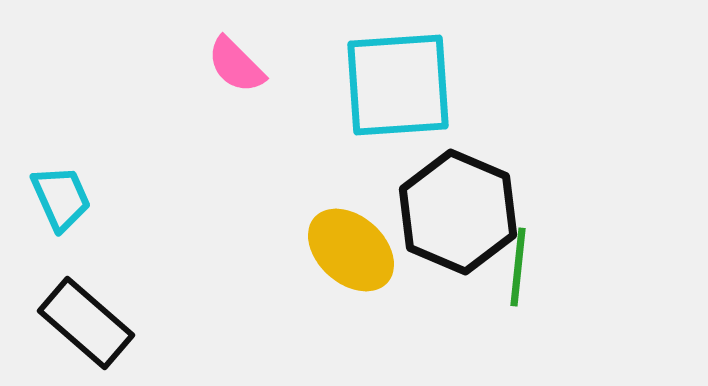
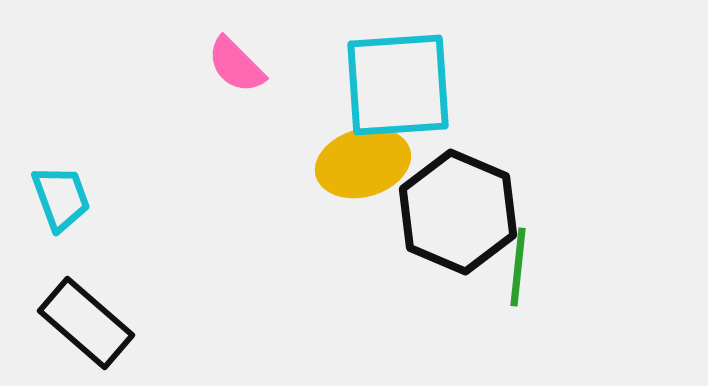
cyan trapezoid: rotated 4 degrees clockwise
yellow ellipse: moved 12 px right, 87 px up; rotated 58 degrees counterclockwise
